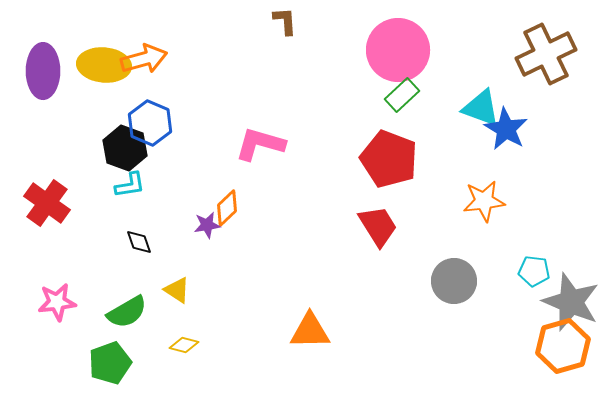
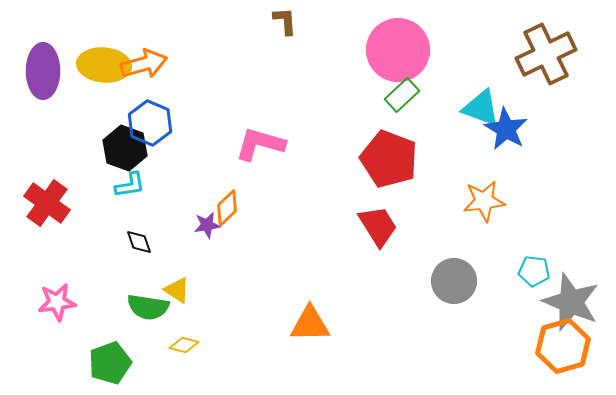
orange arrow: moved 5 px down
green semicircle: moved 21 px right, 5 px up; rotated 39 degrees clockwise
orange triangle: moved 7 px up
